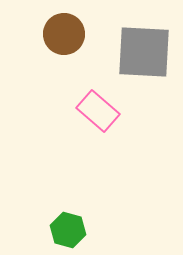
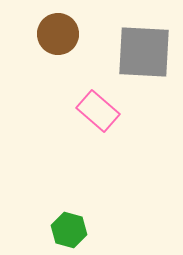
brown circle: moved 6 px left
green hexagon: moved 1 px right
